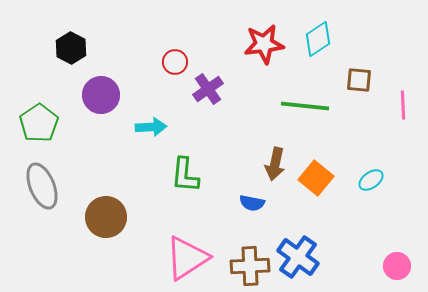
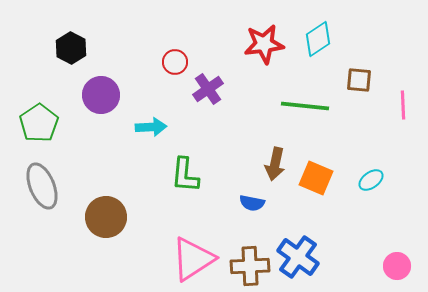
orange square: rotated 16 degrees counterclockwise
pink triangle: moved 6 px right, 1 px down
